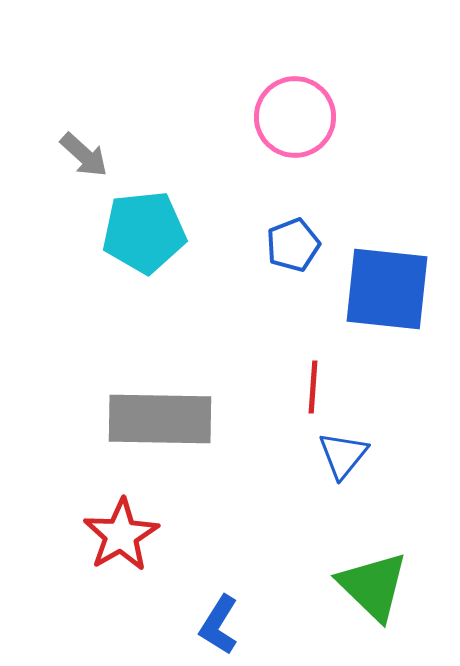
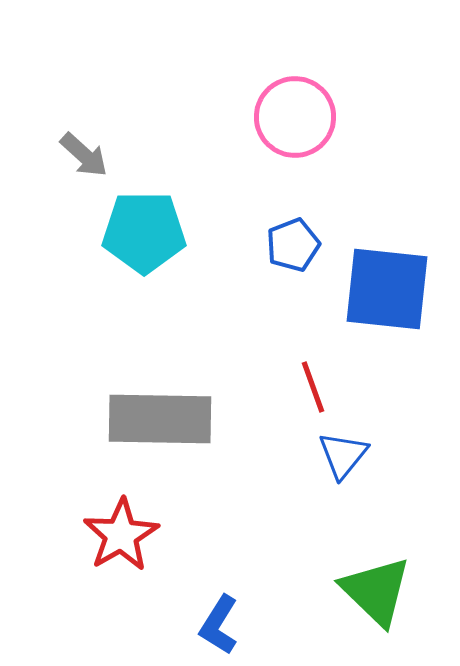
cyan pentagon: rotated 6 degrees clockwise
red line: rotated 24 degrees counterclockwise
green triangle: moved 3 px right, 5 px down
